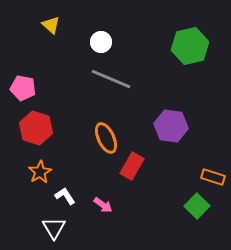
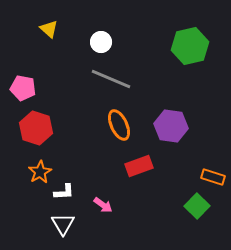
yellow triangle: moved 2 px left, 4 px down
orange ellipse: moved 13 px right, 13 px up
red rectangle: moved 7 px right; rotated 40 degrees clockwise
white L-shape: moved 1 px left, 4 px up; rotated 120 degrees clockwise
white triangle: moved 9 px right, 4 px up
